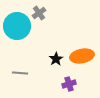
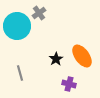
orange ellipse: rotated 65 degrees clockwise
gray line: rotated 70 degrees clockwise
purple cross: rotated 32 degrees clockwise
